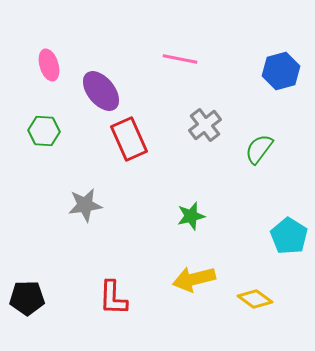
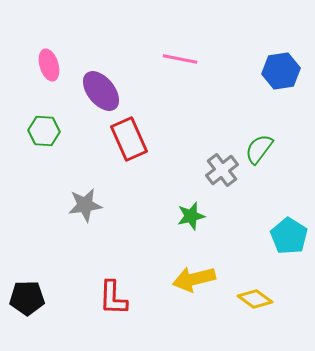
blue hexagon: rotated 6 degrees clockwise
gray cross: moved 17 px right, 45 px down
